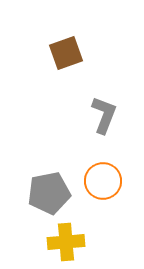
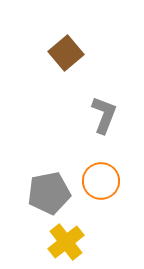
brown square: rotated 20 degrees counterclockwise
orange circle: moved 2 px left
yellow cross: rotated 33 degrees counterclockwise
